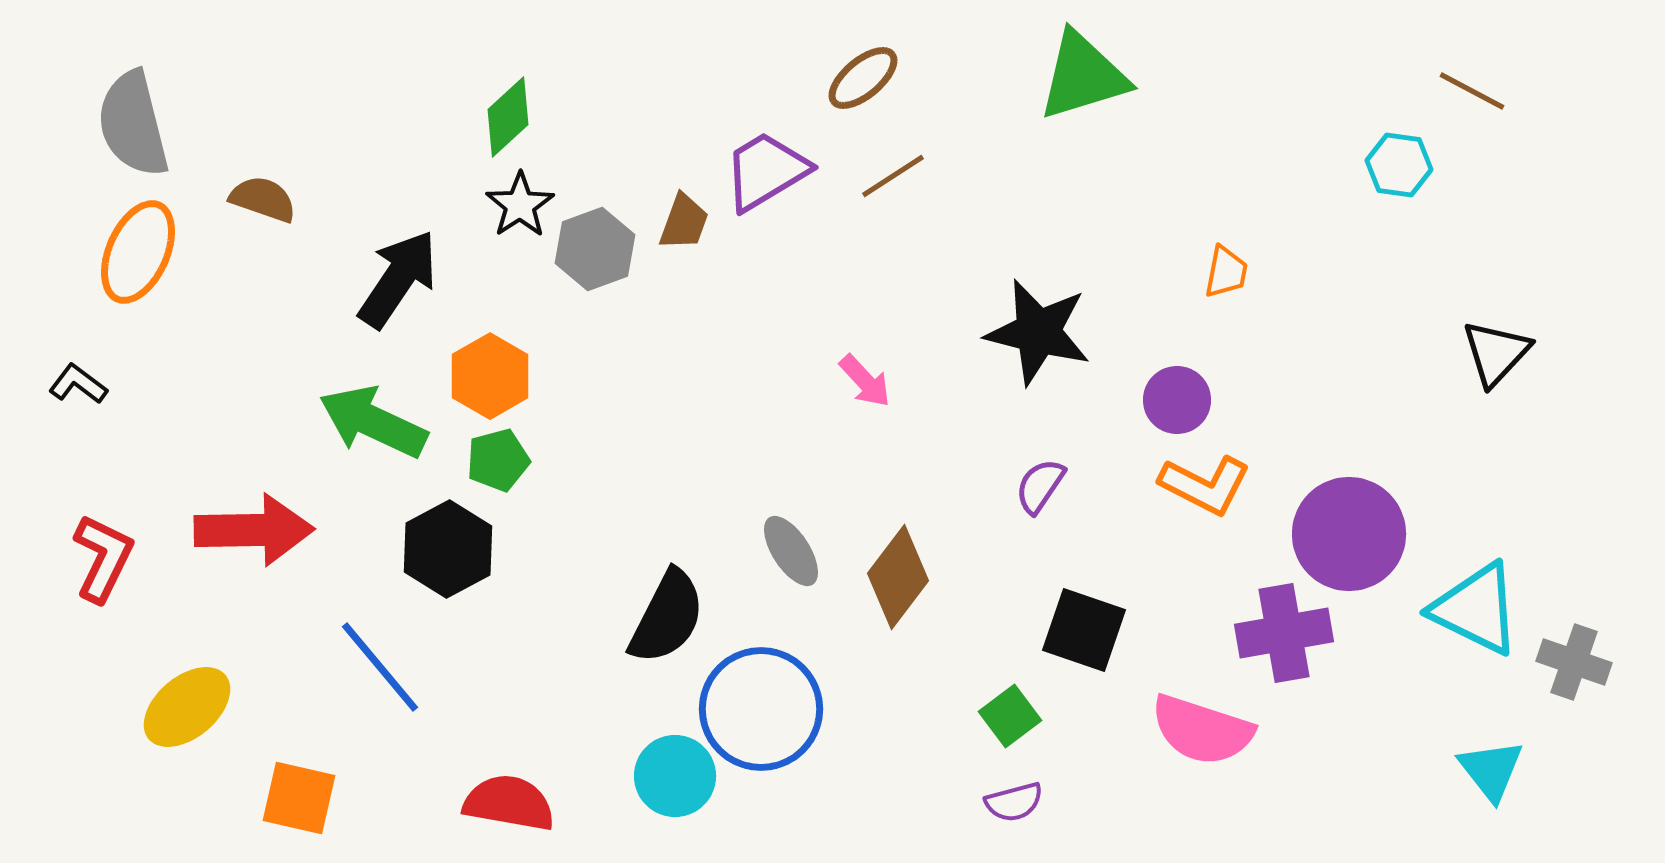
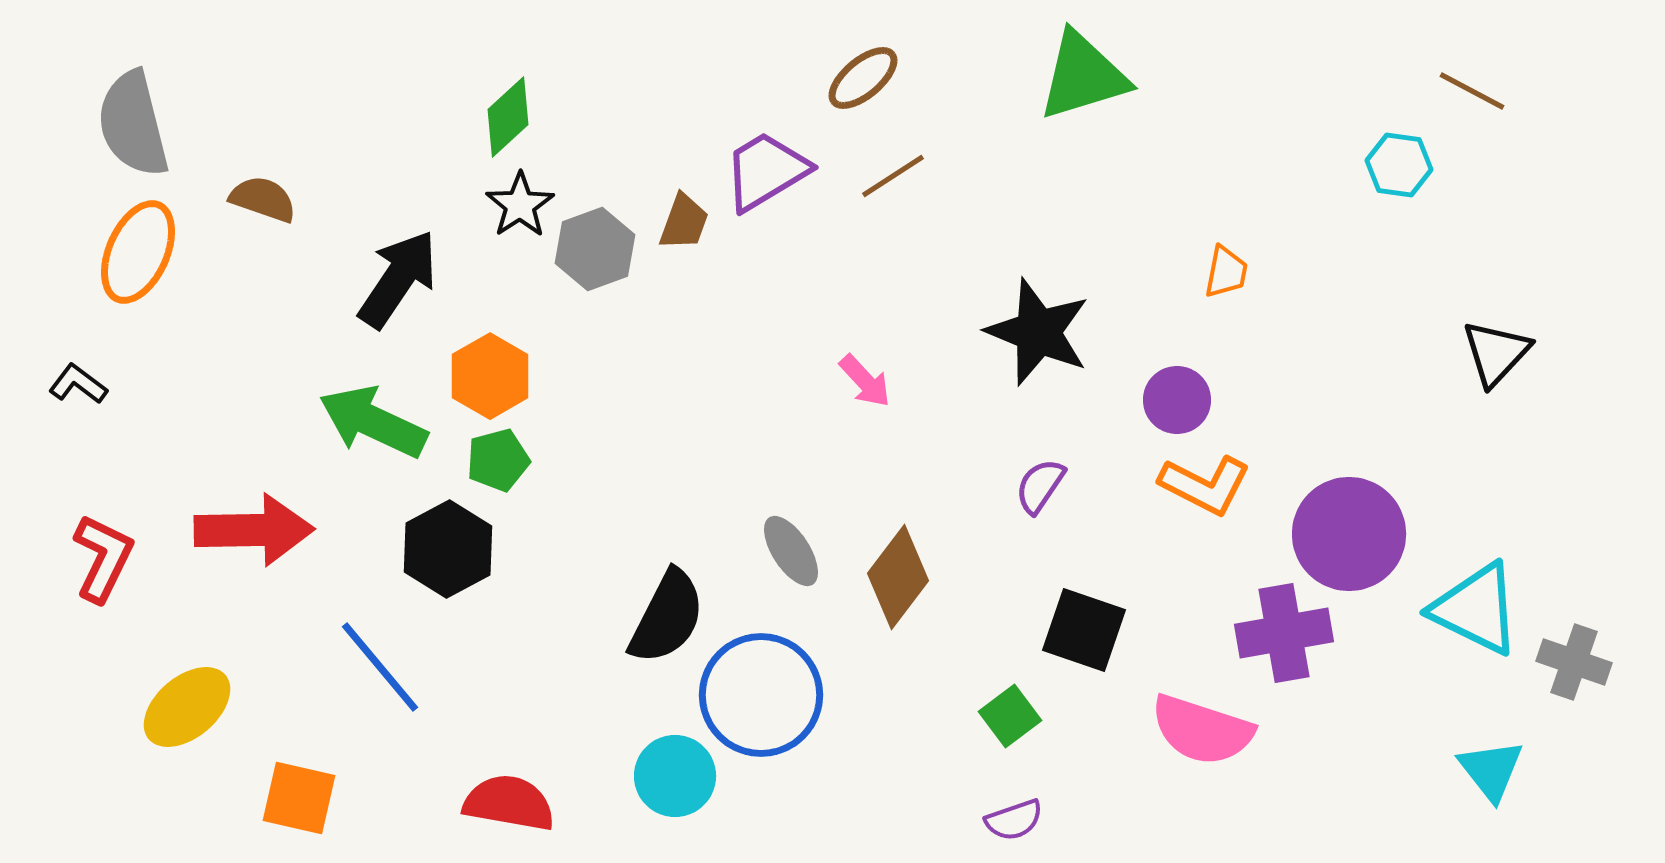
black star at (1038, 332): rotated 8 degrees clockwise
blue circle at (761, 709): moved 14 px up
purple semicircle at (1014, 802): moved 18 px down; rotated 4 degrees counterclockwise
